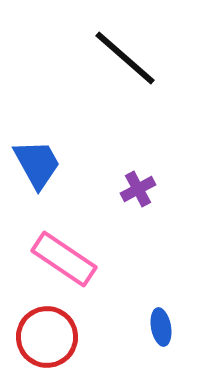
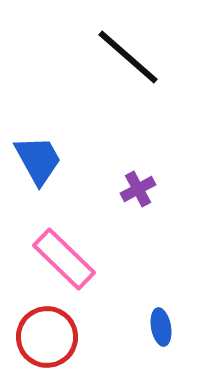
black line: moved 3 px right, 1 px up
blue trapezoid: moved 1 px right, 4 px up
pink rectangle: rotated 10 degrees clockwise
